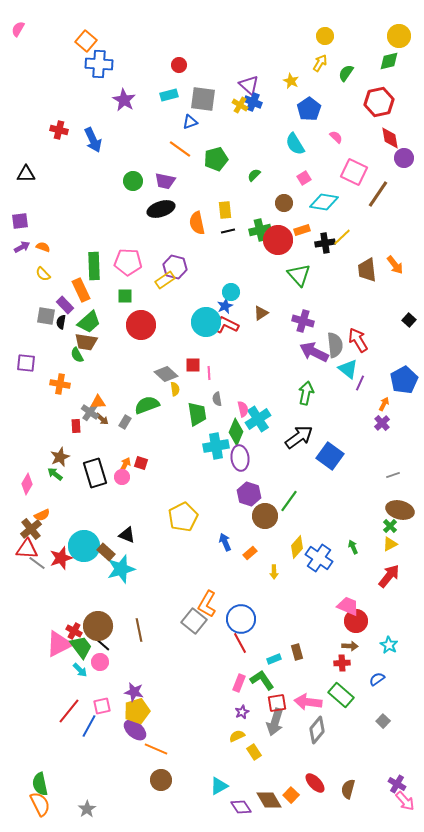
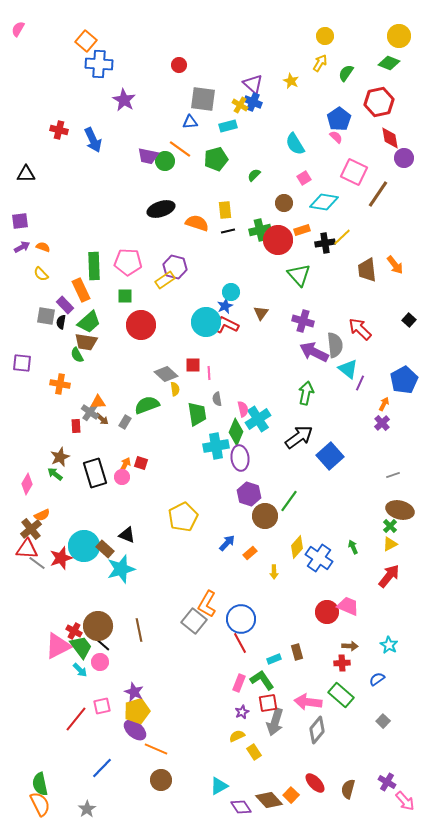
green diamond at (389, 61): moved 2 px down; rotated 35 degrees clockwise
purple triangle at (249, 85): moved 4 px right, 1 px up
cyan rectangle at (169, 95): moved 59 px right, 31 px down
blue pentagon at (309, 109): moved 30 px right, 10 px down
blue triangle at (190, 122): rotated 14 degrees clockwise
green circle at (133, 181): moved 32 px right, 20 px up
purple trapezoid at (165, 181): moved 17 px left, 25 px up
orange semicircle at (197, 223): rotated 120 degrees clockwise
yellow semicircle at (43, 274): moved 2 px left
brown triangle at (261, 313): rotated 21 degrees counterclockwise
red arrow at (358, 340): moved 2 px right, 11 px up; rotated 15 degrees counterclockwise
purple square at (26, 363): moved 4 px left
blue square at (330, 456): rotated 12 degrees clockwise
blue arrow at (225, 542): moved 2 px right, 1 px down; rotated 66 degrees clockwise
brown rectangle at (106, 552): moved 1 px left, 3 px up
red circle at (356, 621): moved 29 px left, 9 px up
pink triangle at (59, 644): moved 1 px left, 2 px down
purple star at (134, 692): rotated 12 degrees clockwise
red square at (277, 703): moved 9 px left
red line at (69, 711): moved 7 px right, 8 px down
blue line at (89, 726): moved 13 px right, 42 px down; rotated 15 degrees clockwise
purple cross at (397, 784): moved 10 px left, 2 px up
brown diamond at (269, 800): rotated 12 degrees counterclockwise
